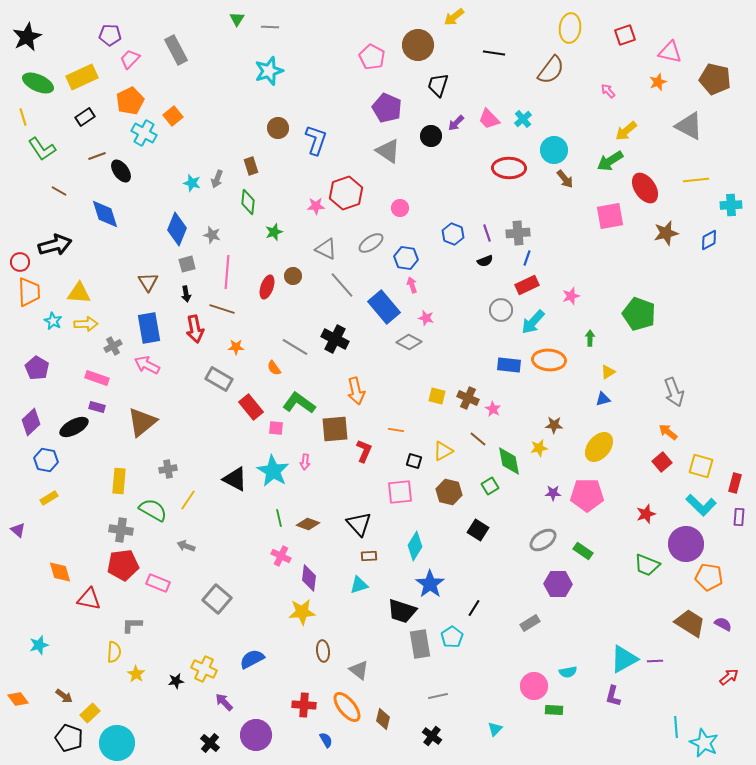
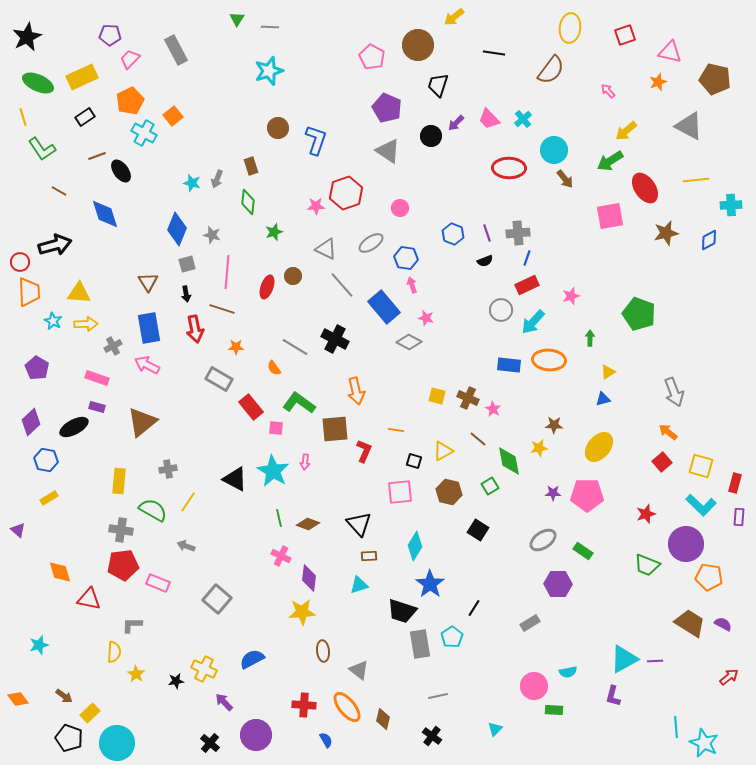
yellow line at (188, 500): moved 2 px down
